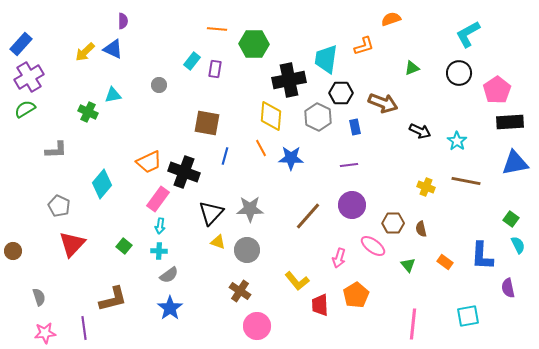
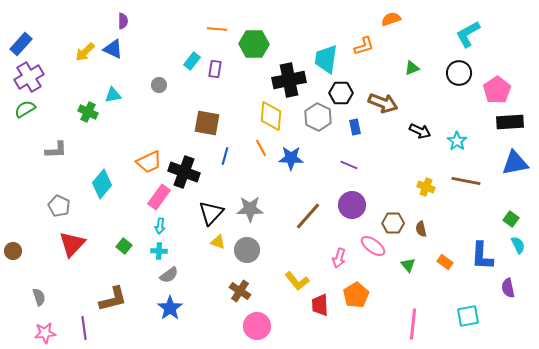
purple line at (349, 165): rotated 30 degrees clockwise
pink rectangle at (158, 199): moved 1 px right, 2 px up
